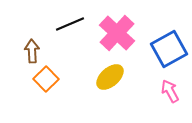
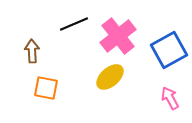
black line: moved 4 px right
pink cross: moved 1 px right, 3 px down; rotated 9 degrees clockwise
blue square: moved 1 px down
orange square: moved 9 px down; rotated 35 degrees counterclockwise
pink arrow: moved 7 px down
